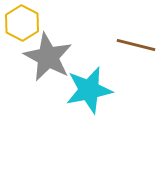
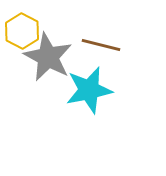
yellow hexagon: moved 8 px down
brown line: moved 35 px left
